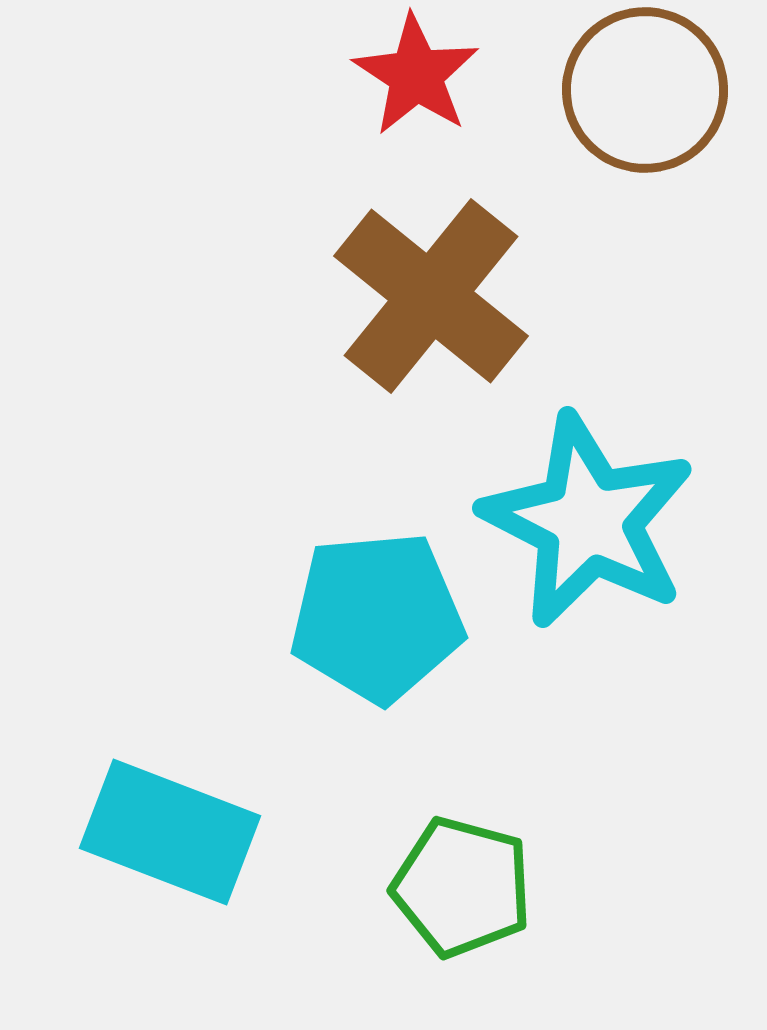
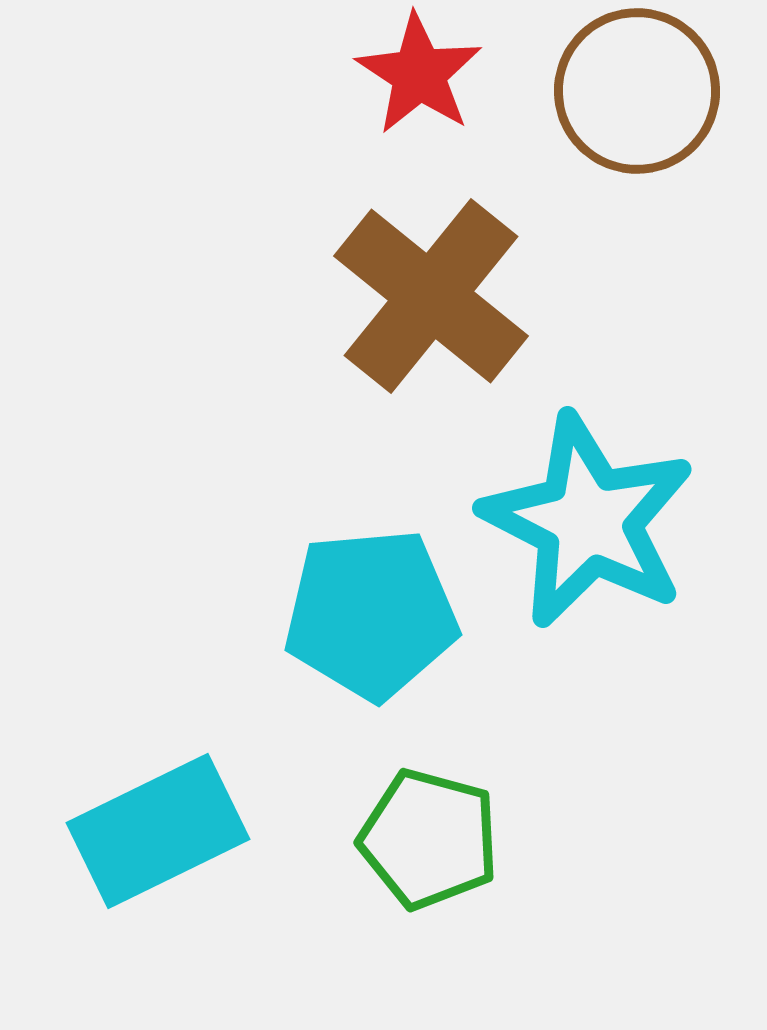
red star: moved 3 px right, 1 px up
brown circle: moved 8 px left, 1 px down
cyan pentagon: moved 6 px left, 3 px up
cyan rectangle: moved 12 px left, 1 px up; rotated 47 degrees counterclockwise
green pentagon: moved 33 px left, 48 px up
